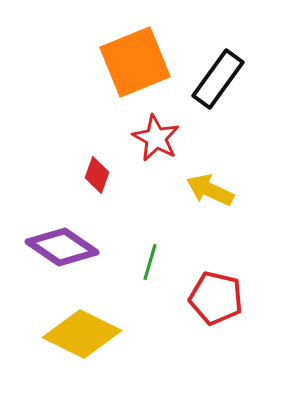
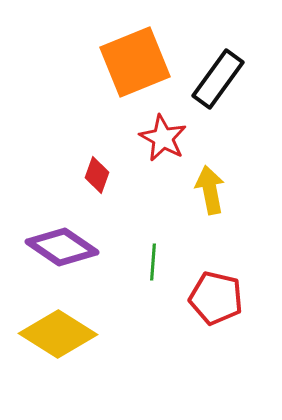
red star: moved 7 px right
yellow arrow: rotated 54 degrees clockwise
green line: moved 3 px right; rotated 12 degrees counterclockwise
yellow diamond: moved 24 px left; rotated 6 degrees clockwise
